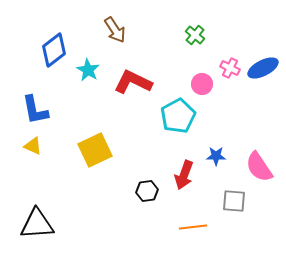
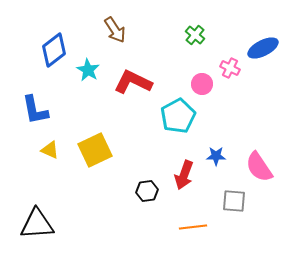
blue ellipse: moved 20 px up
yellow triangle: moved 17 px right, 4 px down
